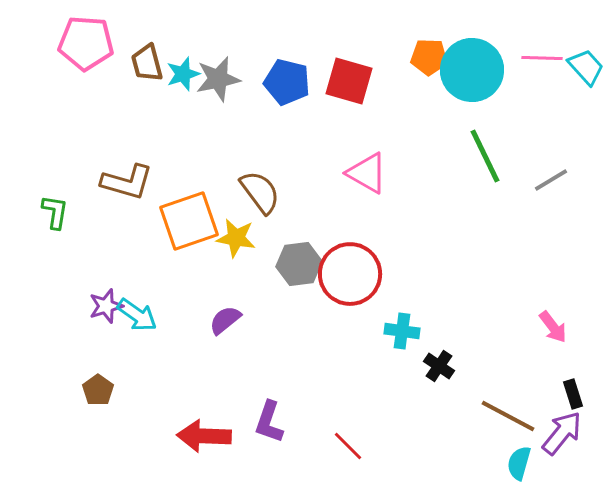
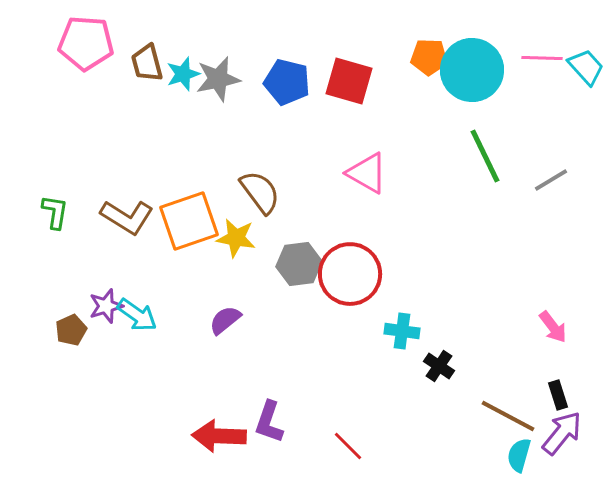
brown L-shape: moved 35 px down; rotated 16 degrees clockwise
brown pentagon: moved 27 px left, 60 px up; rotated 12 degrees clockwise
black rectangle: moved 15 px left, 1 px down
red arrow: moved 15 px right
cyan semicircle: moved 8 px up
